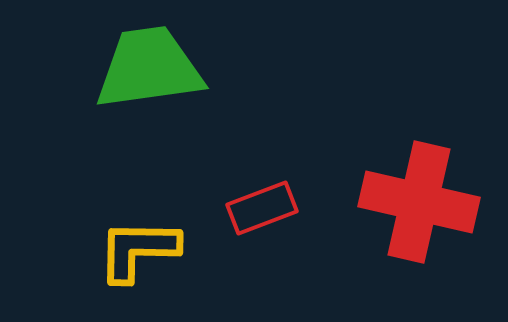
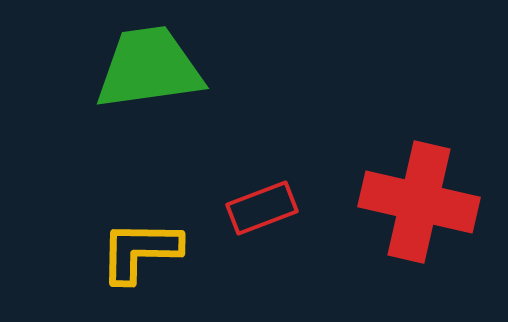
yellow L-shape: moved 2 px right, 1 px down
